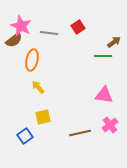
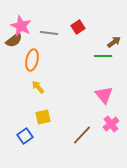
pink triangle: rotated 42 degrees clockwise
pink cross: moved 1 px right, 1 px up
brown line: moved 2 px right, 2 px down; rotated 35 degrees counterclockwise
